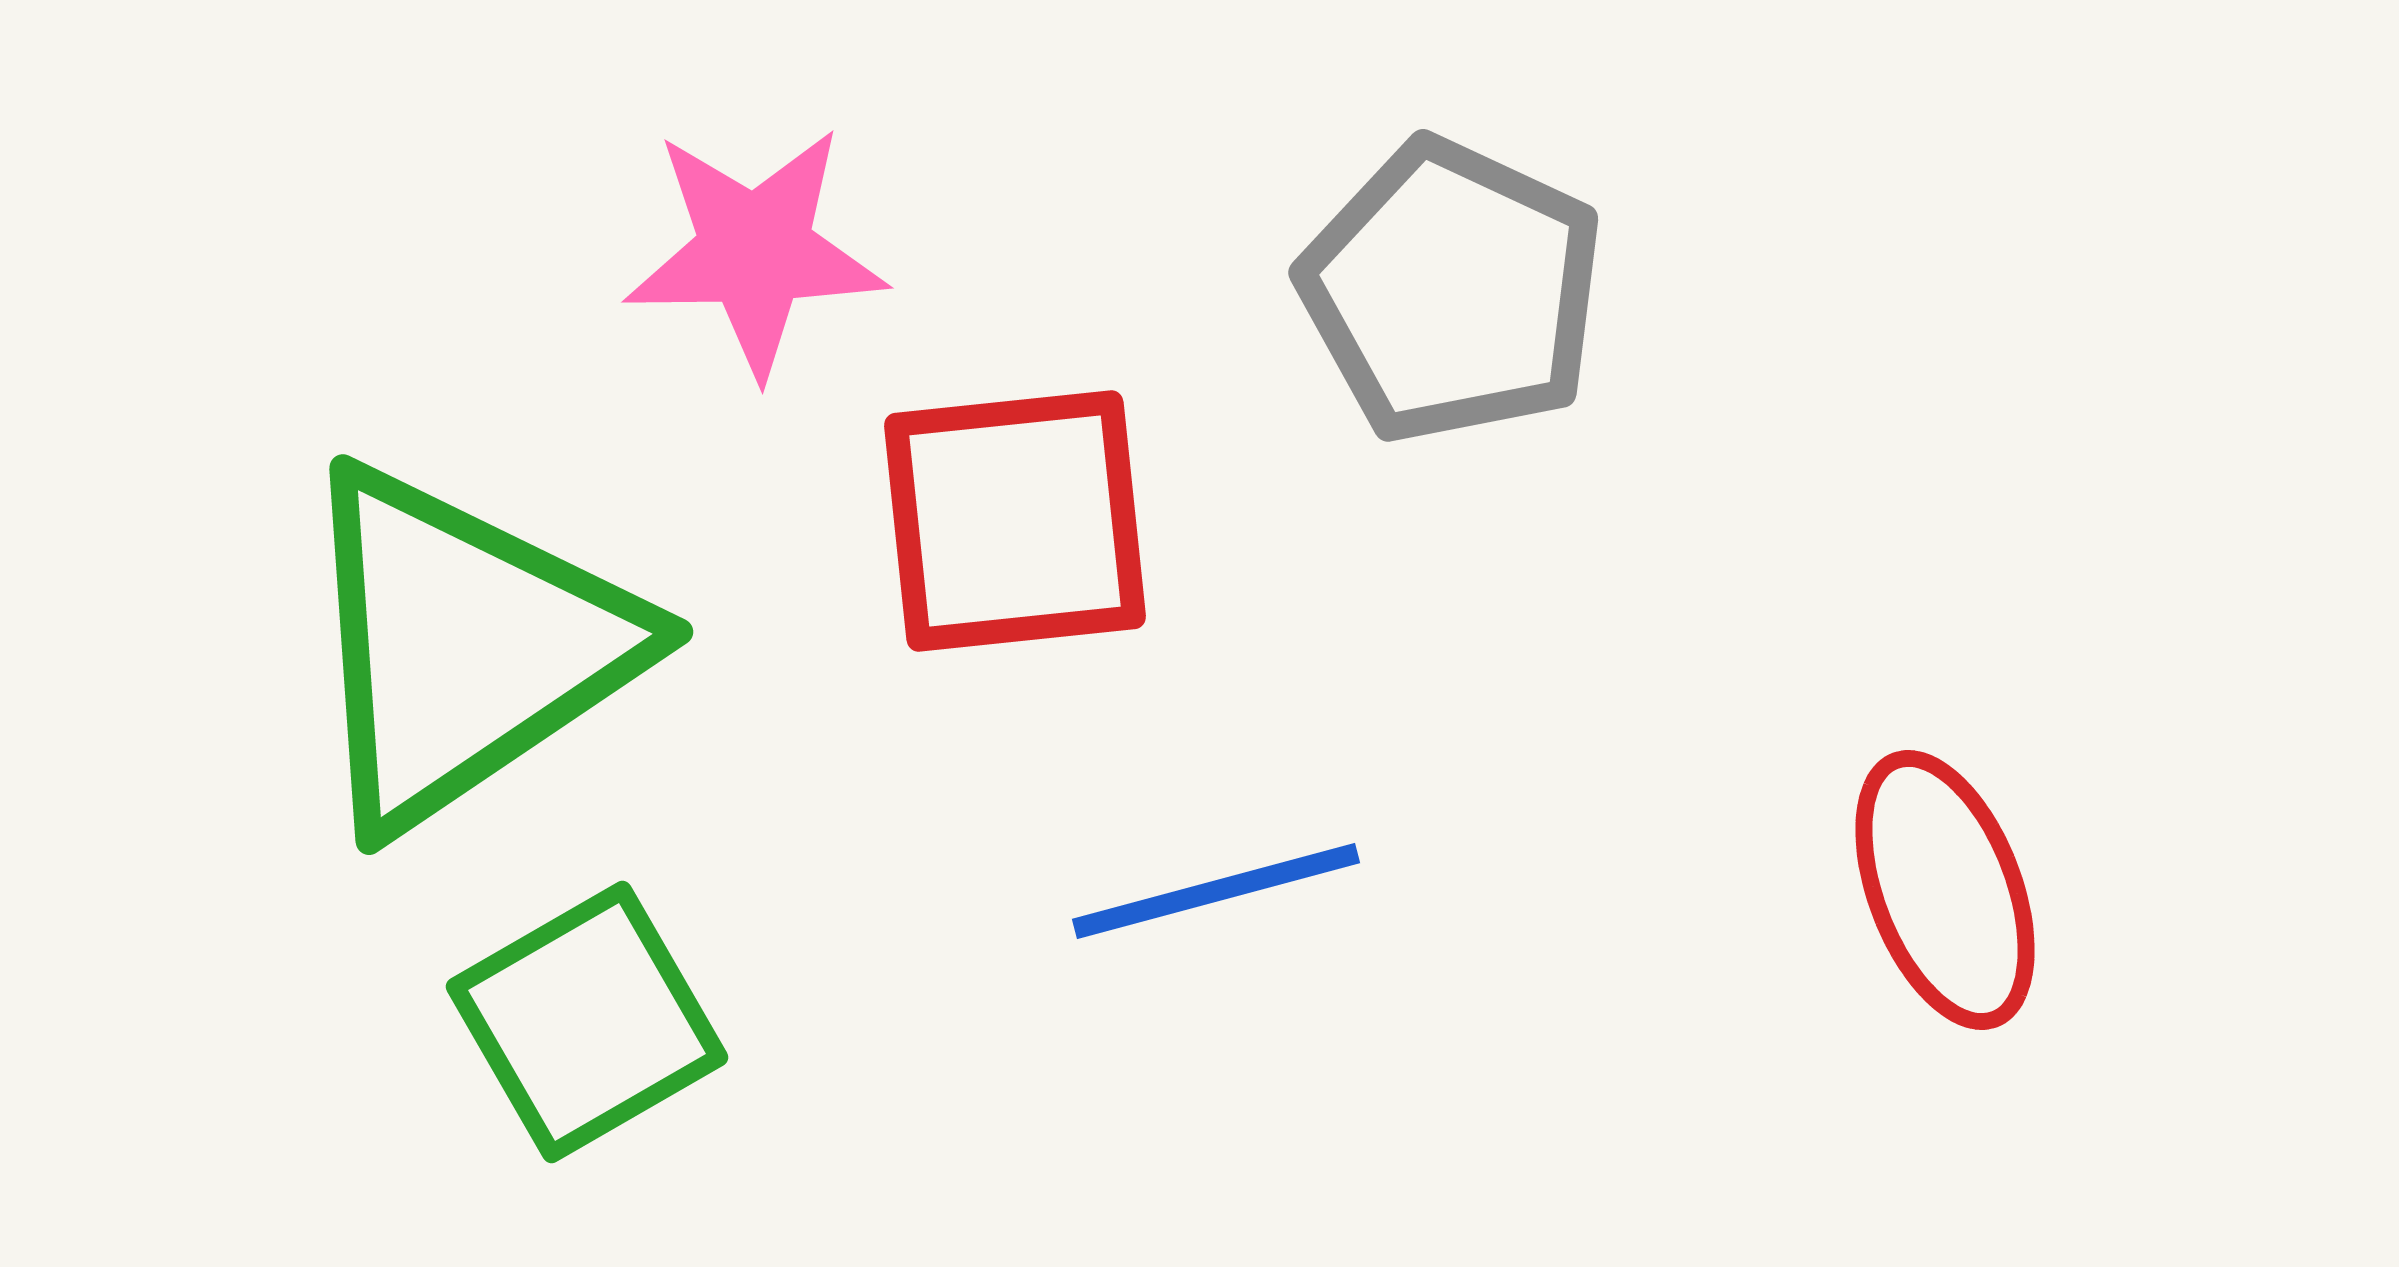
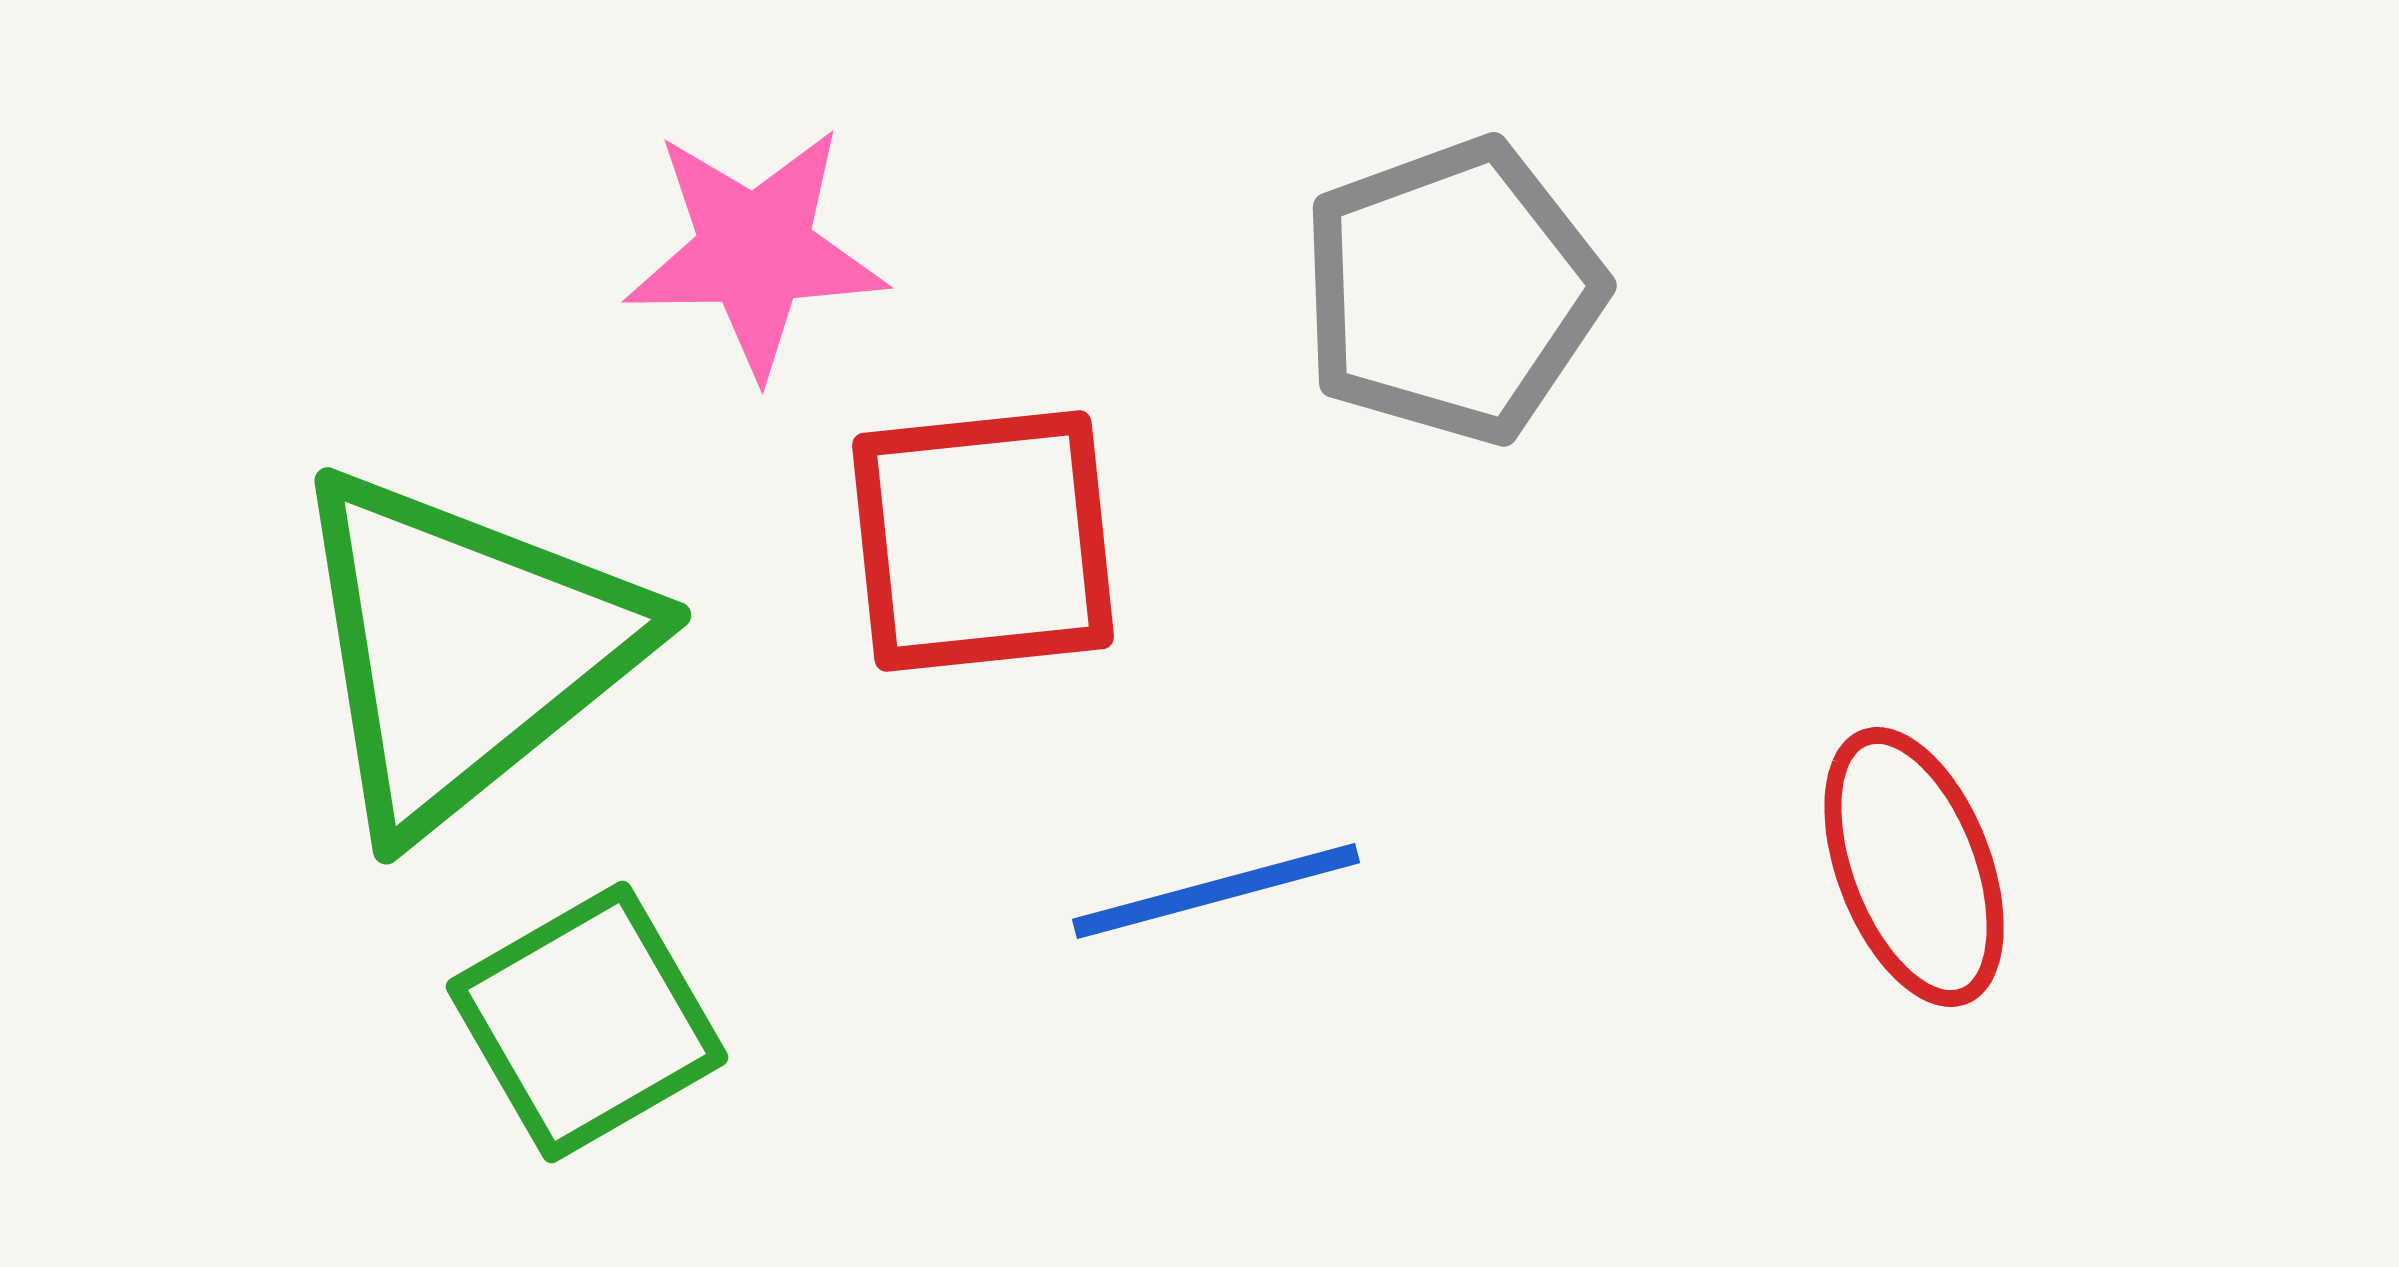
gray pentagon: rotated 27 degrees clockwise
red square: moved 32 px left, 20 px down
green triangle: moved 2 px down; rotated 5 degrees counterclockwise
red ellipse: moved 31 px left, 23 px up
